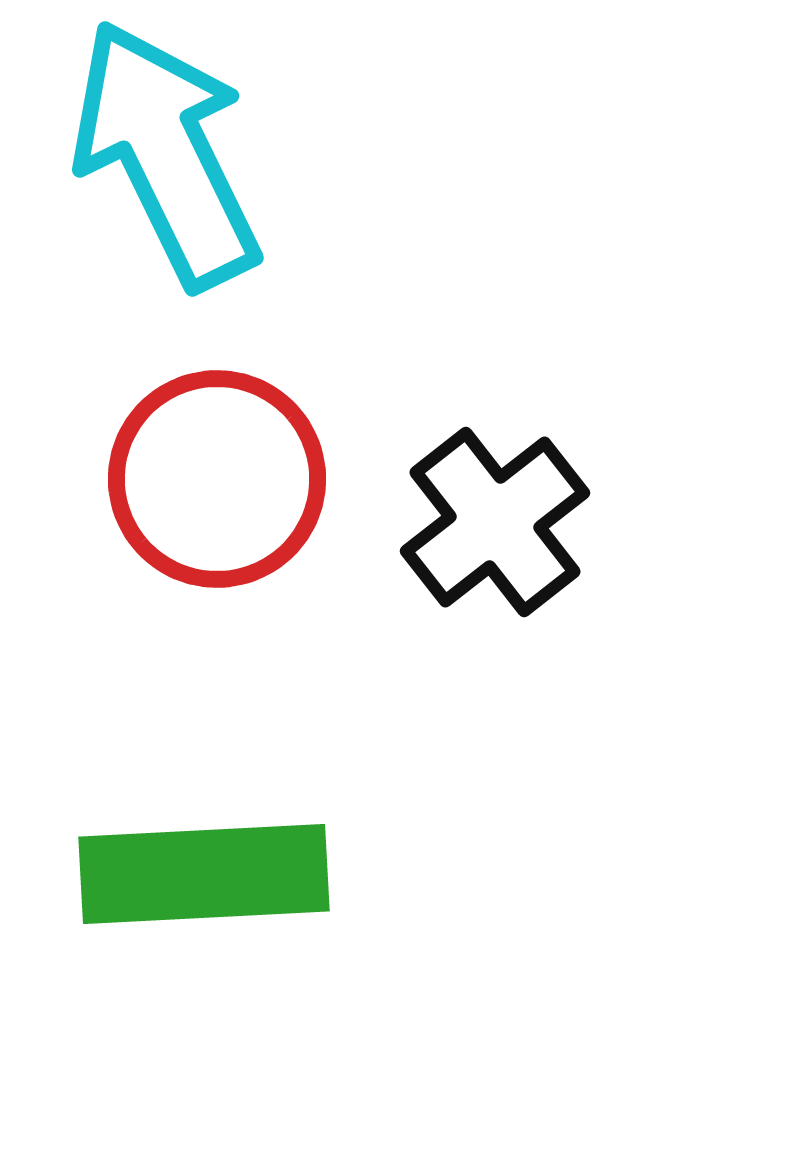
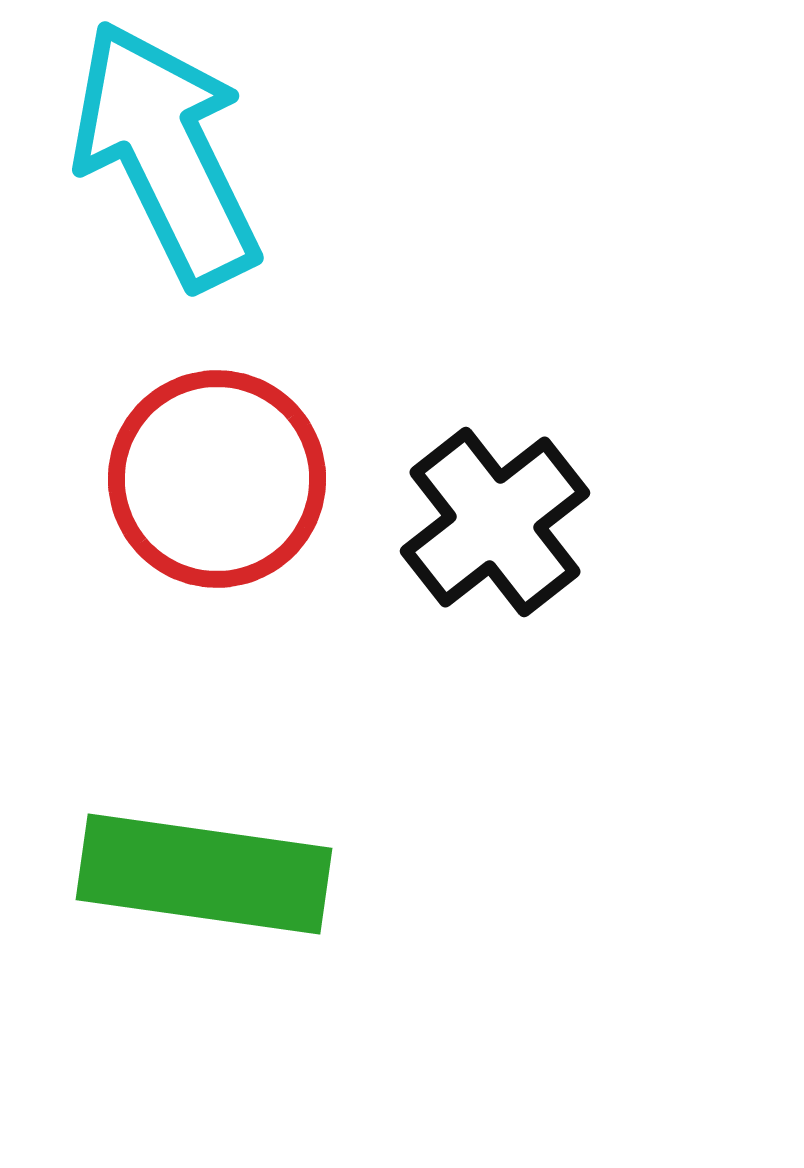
green rectangle: rotated 11 degrees clockwise
